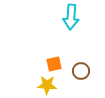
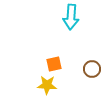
brown circle: moved 11 px right, 2 px up
